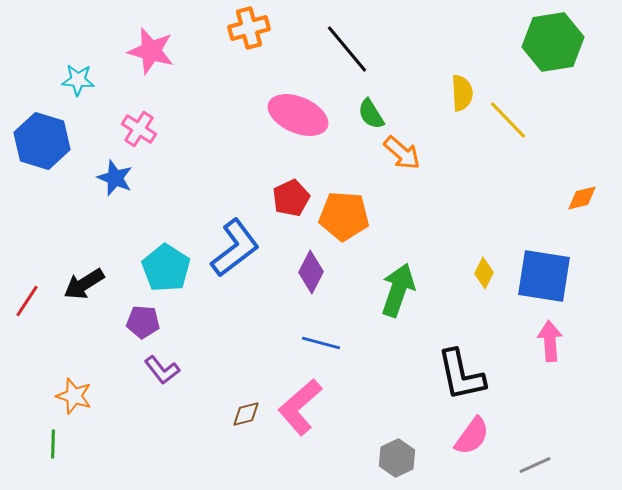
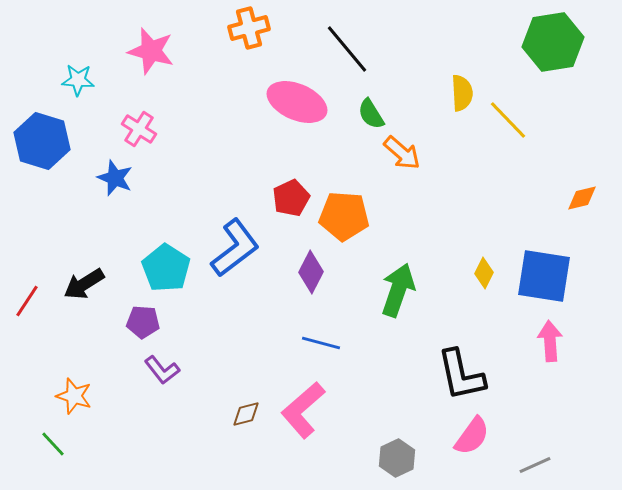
pink ellipse: moved 1 px left, 13 px up
pink L-shape: moved 3 px right, 3 px down
green line: rotated 44 degrees counterclockwise
